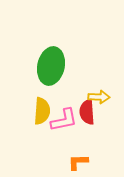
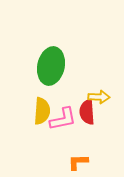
pink L-shape: moved 1 px left, 1 px up
